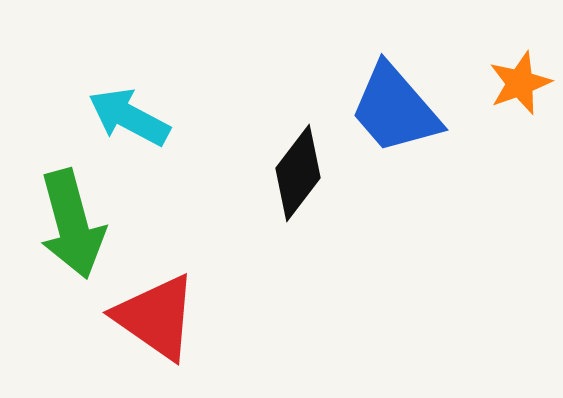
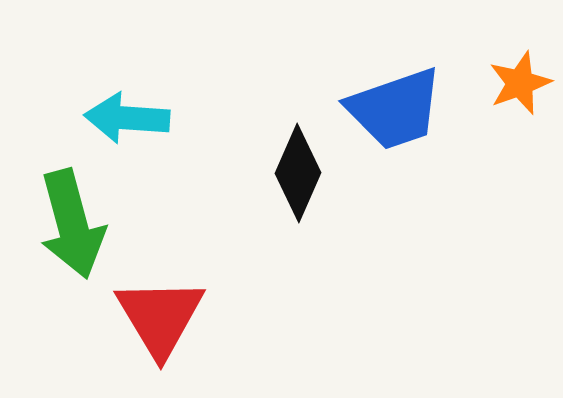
blue trapezoid: rotated 68 degrees counterclockwise
cyan arrow: moved 2 px left, 1 px down; rotated 24 degrees counterclockwise
black diamond: rotated 14 degrees counterclockwise
red triangle: moved 4 px right; rotated 24 degrees clockwise
